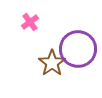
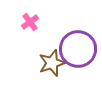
brown star: rotated 16 degrees clockwise
